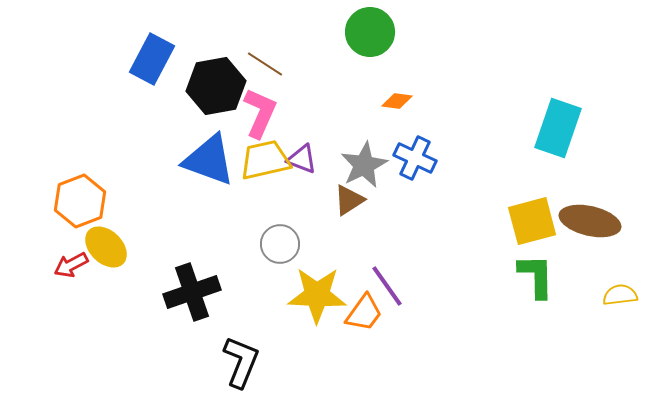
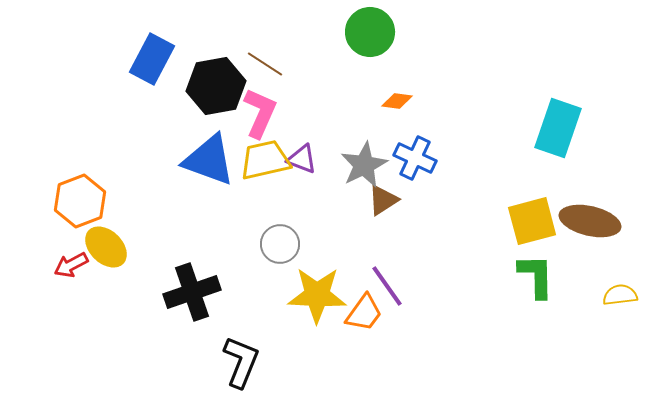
brown triangle: moved 34 px right
